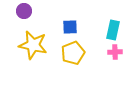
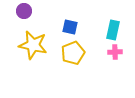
blue square: rotated 14 degrees clockwise
